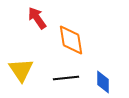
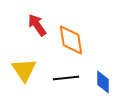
red arrow: moved 7 px down
yellow triangle: moved 3 px right
